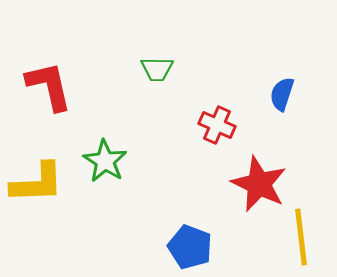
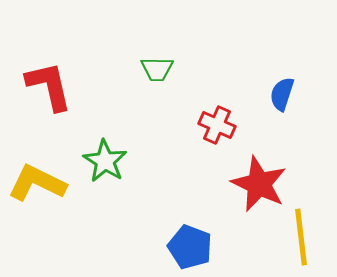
yellow L-shape: rotated 152 degrees counterclockwise
